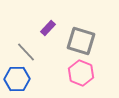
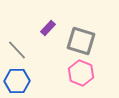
gray line: moved 9 px left, 2 px up
blue hexagon: moved 2 px down
